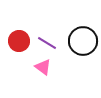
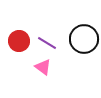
black circle: moved 1 px right, 2 px up
